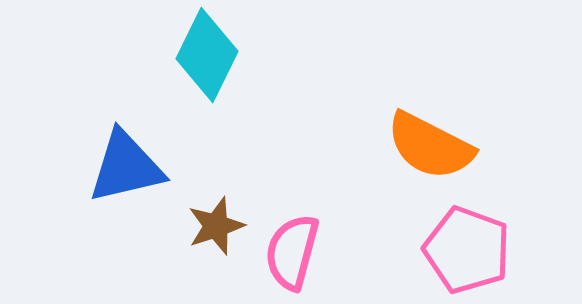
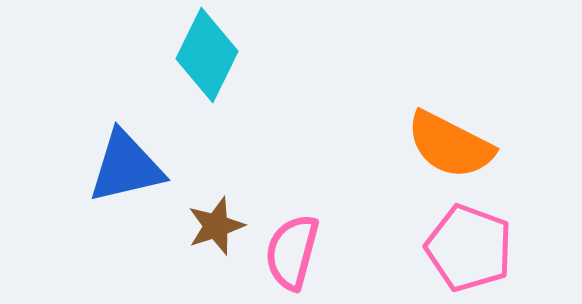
orange semicircle: moved 20 px right, 1 px up
pink pentagon: moved 2 px right, 2 px up
